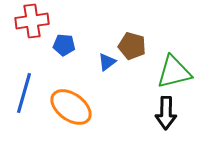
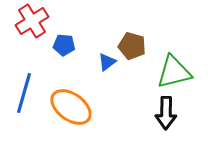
red cross: rotated 24 degrees counterclockwise
